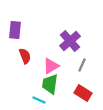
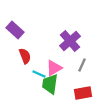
purple rectangle: rotated 54 degrees counterclockwise
pink triangle: moved 3 px right, 2 px down
red rectangle: rotated 42 degrees counterclockwise
cyan line: moved 26 px up
